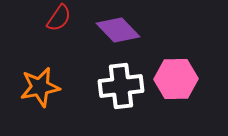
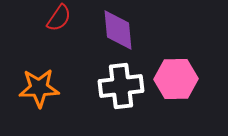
purple diamond: rotated 39 degrees clockwise
orange star: moved 1 px left, 1 px down; rotated 9 degrees clockwise
